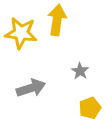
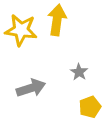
yellow star: moved 3 px up
gray star: moved 1 px left, 1 px down
yellow pentagon: moved 1 px up
